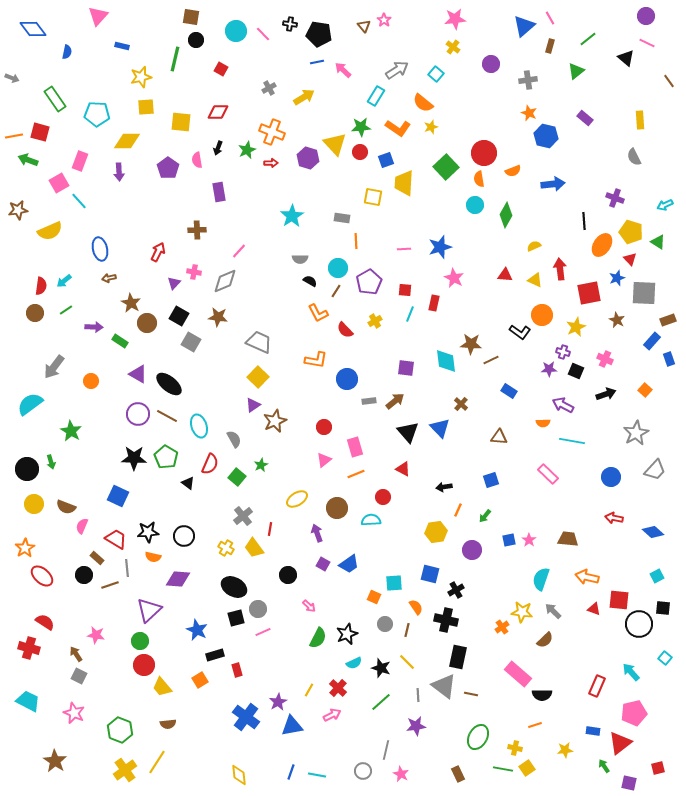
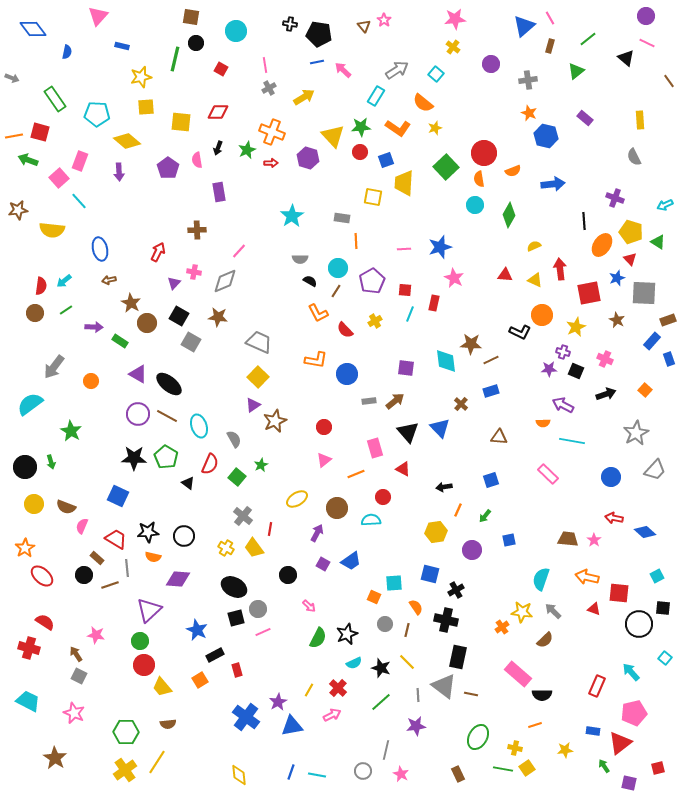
pink line at (263, 34): moved 2 px right, 31 px down; rotated 35 degrees clockwise
black circle at (196, 40): moved 3 px down
yellow star at (431, 127): moved 4 px right, 1 px down
yellow diamond at (127, 141): rotated 40 degrees clockwise
yellow triangle at (335, 144): moved 2 px left, 8 px up
pink square at (59, 183): moved 5 px up; rotated 12 degrees counterclockwise
green diamond at (506, 215): moved 3 px right
yellow semicircle at (50, 231): moved 2 px right, 1 px up; rotated 30 degrees clockwise
brown arrow at (109, 278): moved 2 px down
purple pentagon at (369, 282): moved 3 px right, 1 px up
black L-shape at (520, 332): rotated 10 degrees counterclockwise
blue circle at (347, 379): moved 5 px up
blue rectangle at (509, 391): moved 18 px left; rotated 49 degrees counterclockwise
pink rectangle at (355, 447): moved 20 px right, 1 px down
black circle at (27, 469): moved 2 px left, 2 px up
gray cross at (243, 516): rotated 12 degrees counterclockwise
blue diamond at (653, 532): moved 8 px left
purple arrow at (317, 533): rotated 48 degrees clockwise
pink star at (529, 540): moved 65 px right
blue trapezoid at (349, 564): moved 2 px right, 3 px up
red square at (619, 600): moved 7 px up
black rectangle at (215, 655): rotated 12 degrees counterclockwise
green hexagon at (120, 730): moved 6 px right, 2 px down; rotated 20 degrees counterclockwise
brown star at (55, 761): moved 3 px up
